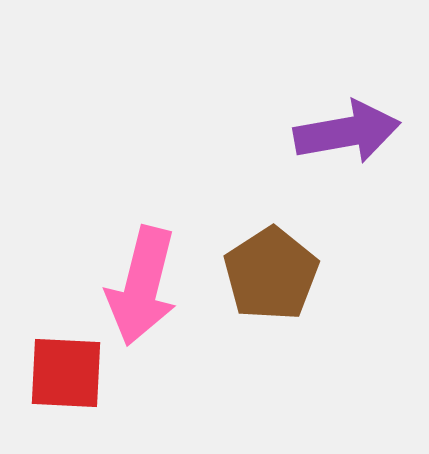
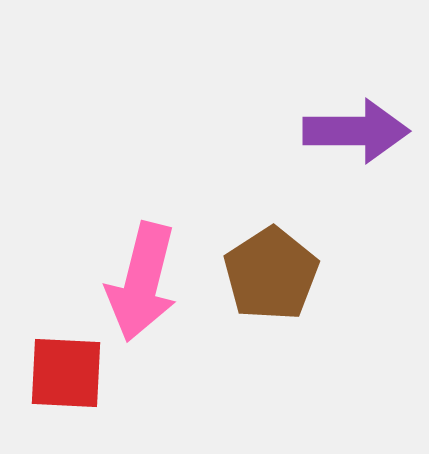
purple arrow: moved 9 px right, 1 px up; rotated 10 degrees clockwise
pink arrow: moved 4 px up
